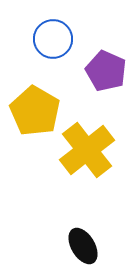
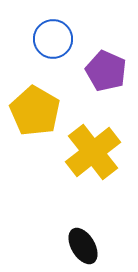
yellow cross: moved 6 px right, 2 px down
